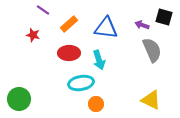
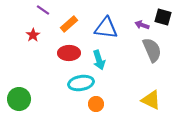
black square: moved 1 px left
red star: rotated 24 degrees clockwise
